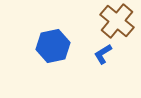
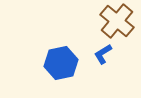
blue hexagon: moved 8 px right, 17 px down
